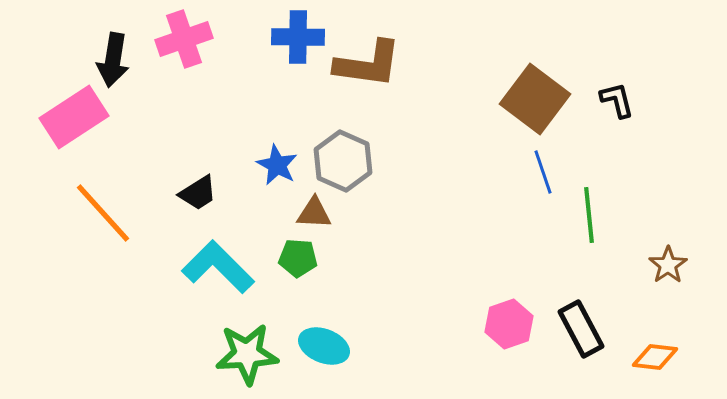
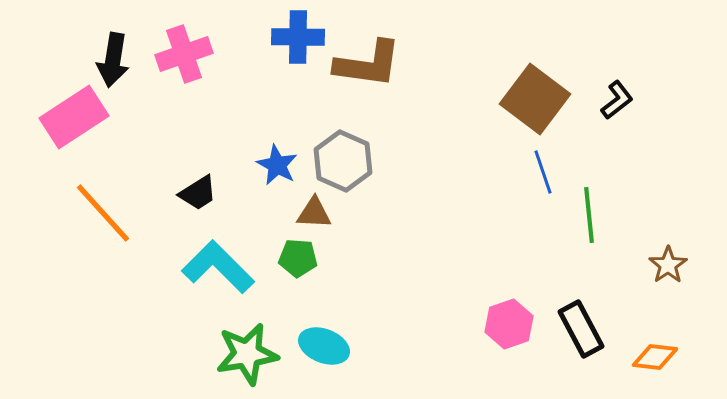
pink cross: moved 15 px down
black L-shape: rotated 66 degrees clockwise
green star: rotated 6 degrees counterclockwise
